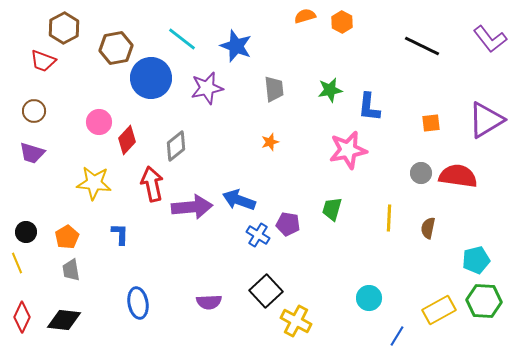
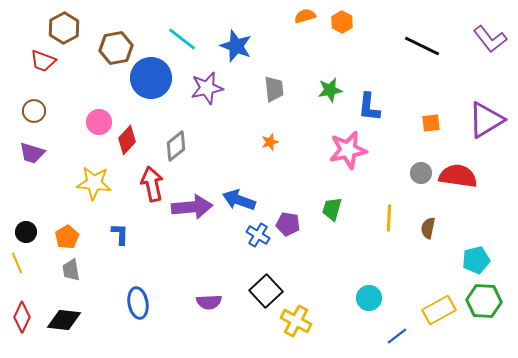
blue line at (397, 336): rotated 20 degrees clockwise
